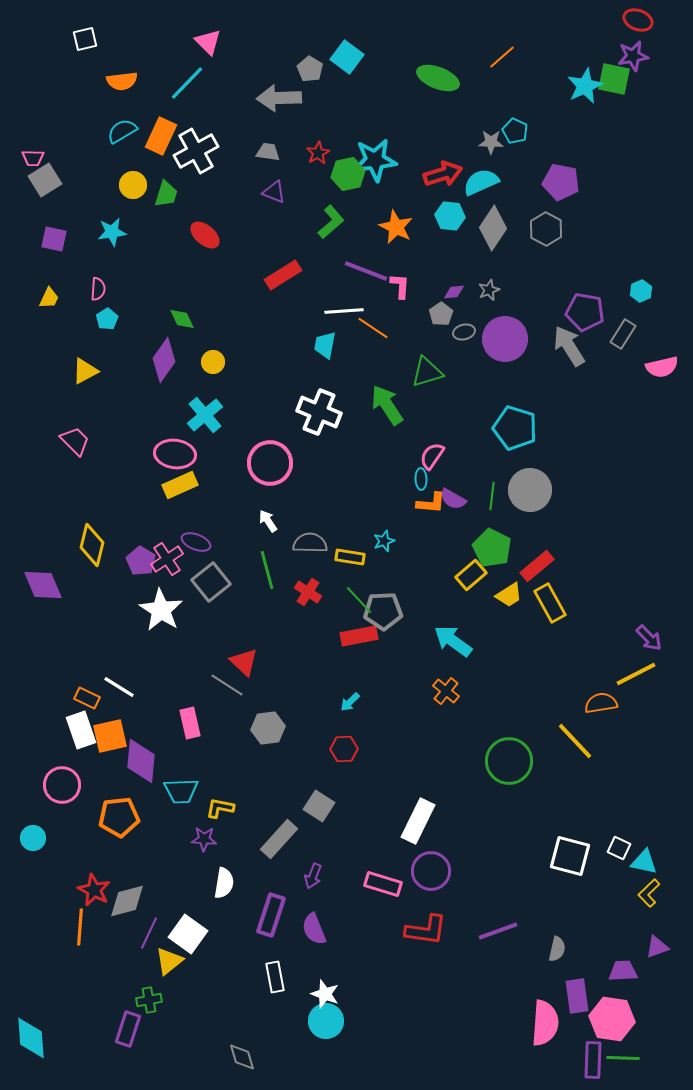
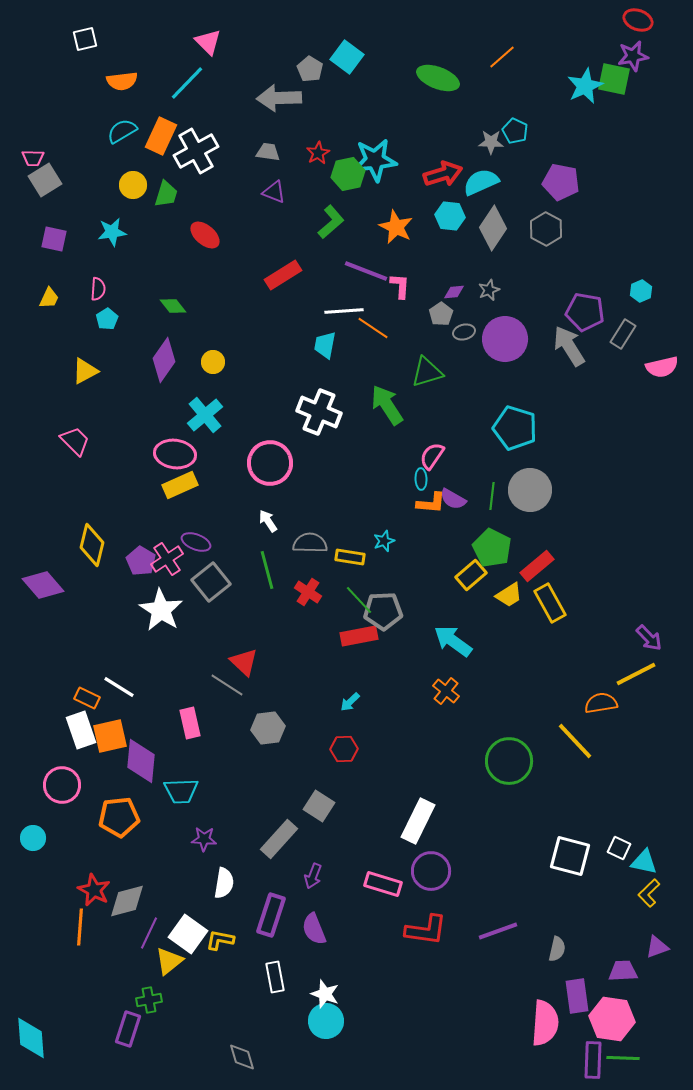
green diamond at (182, 319): moved 9 px left, 13 px up; rotated 12 degrees counterclockwise
purple diamond at (43, 585): rotated 18 degrees counterclockwise
yellow L-shape at (220, 808): moved 132 px down
